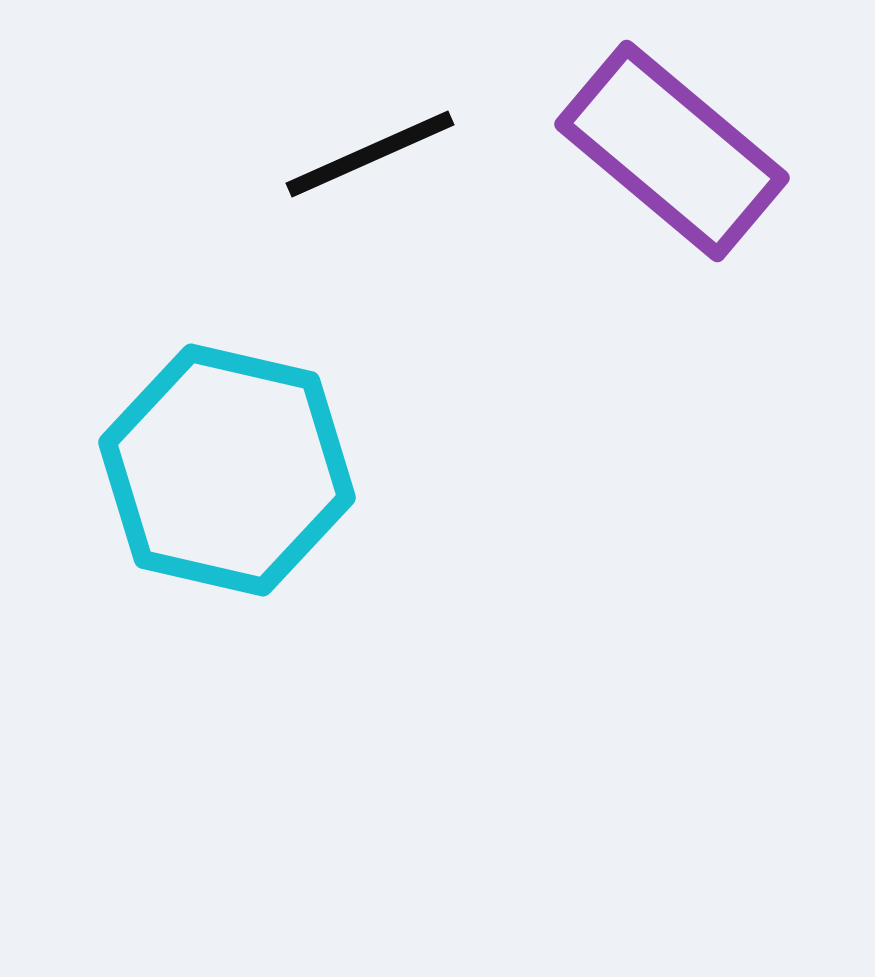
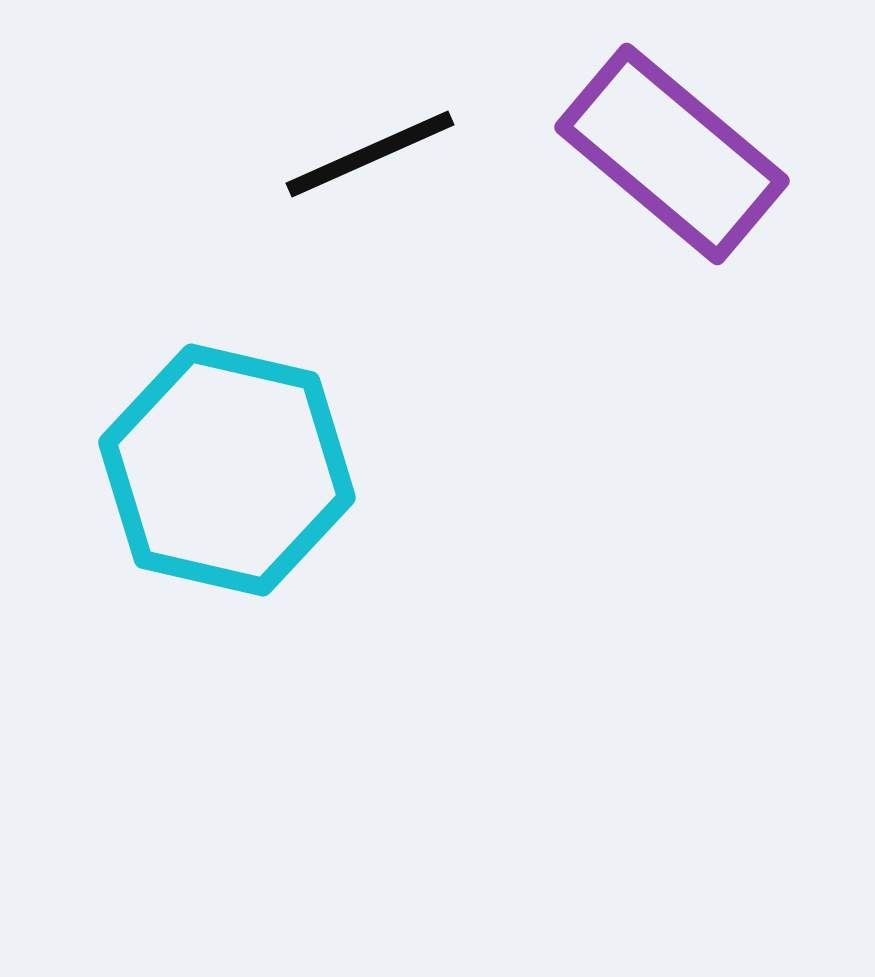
purple rectangle: moved 3 px down
